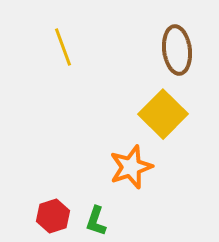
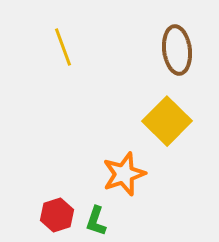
yellow square: moved 4 px right, 7 px down
orange star: moved 7 px left, 7 px down
red hexagon: moved 4 px right, 1 px up
